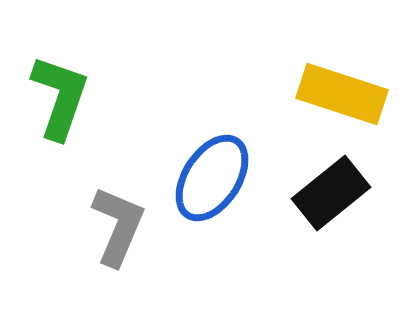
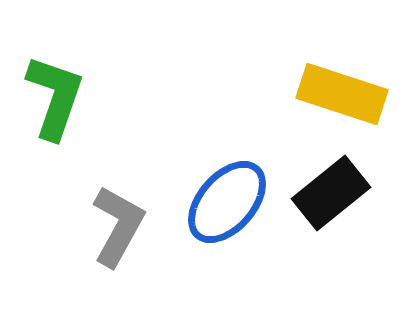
green L-shape: moved 5 px left
blue ellipse: moved 15 px right, 24 px down; rotated 8 degrees clockwise
gray L-shape: rotated 6 degrees clockwise
